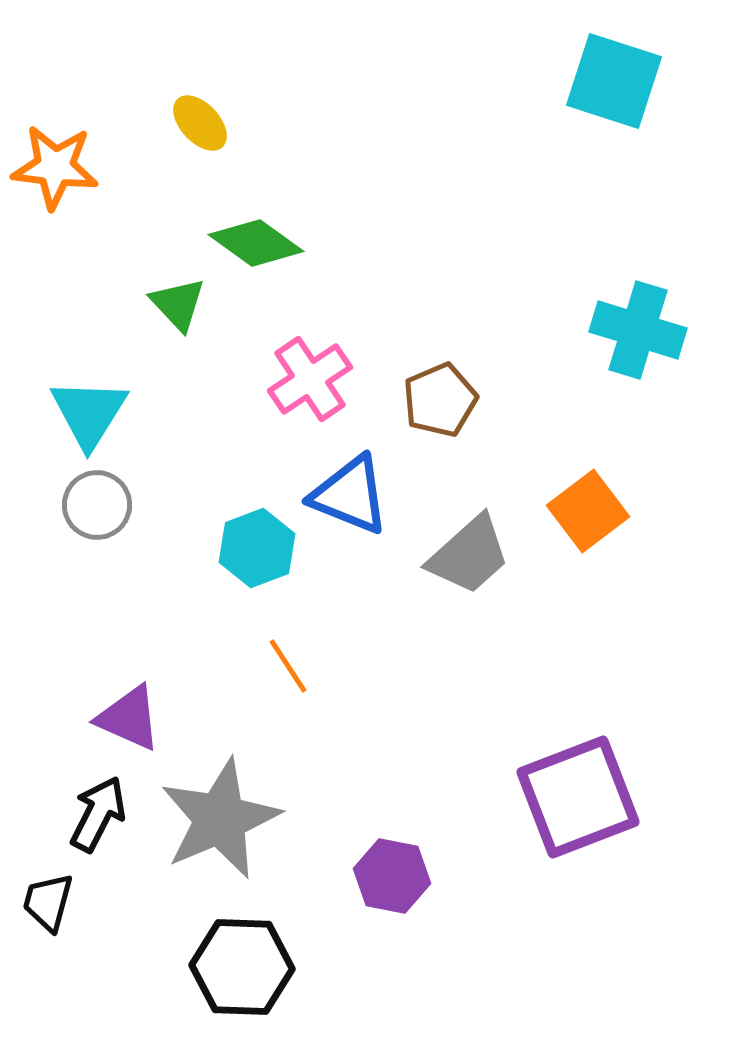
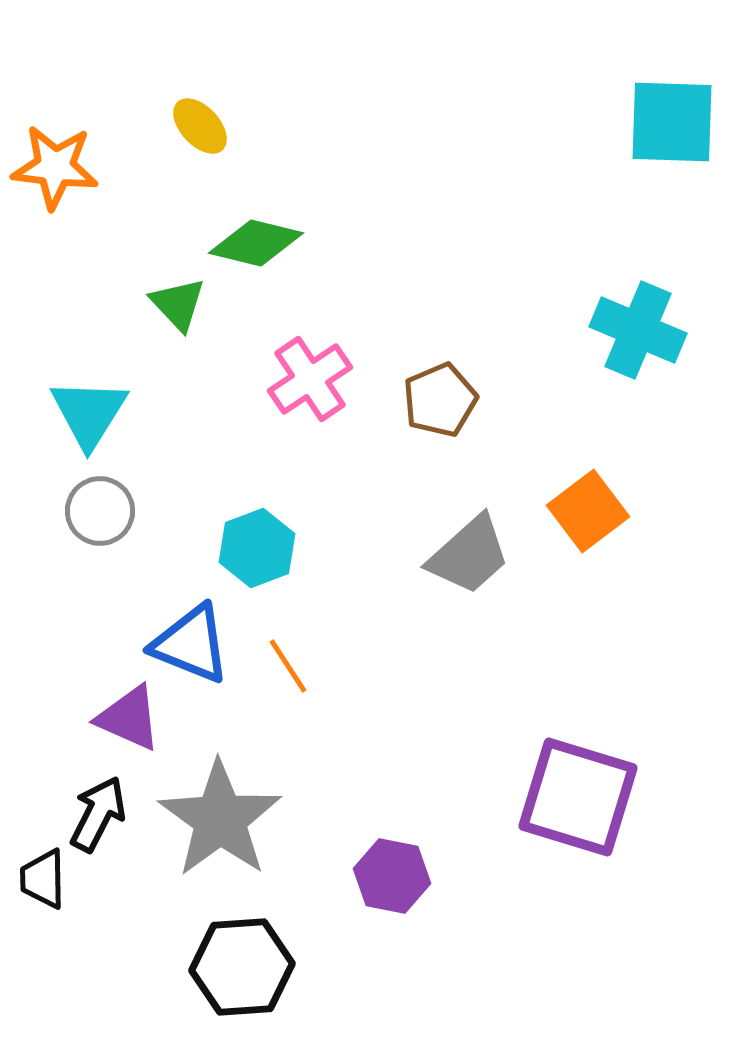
cyan square: moved 58 px right, 41 px down; rotated 16 degrees counterclockwise
yellow ellipse: moved 3 px down
green diamond: rotated 22 degrees counterclockwise
cyan cross: rotated 6 degrees clockwise
blue triangle: moved 159 px left, 149 px down
gray circle: moved 3 px right, 6 px down
purple square: rotated 38 degrees clockwise
gray star: rotated 13 degrees counterclockwise
black trapezoid: moved 5 px left, 23 px up; rotated 16 degrees counterclockwise
black hexagon: rotated 6 degrees counterclockwise
